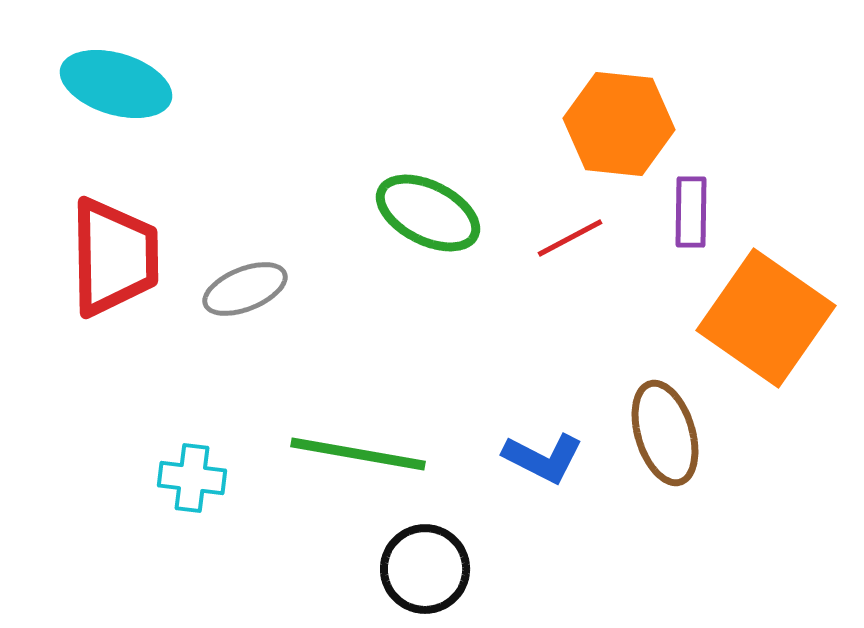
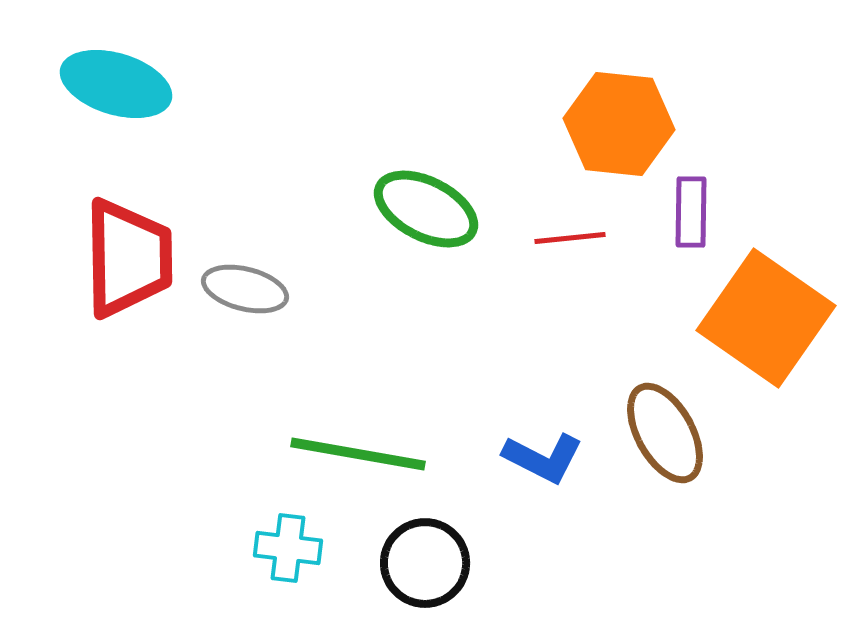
green ellipse: moved 2 px left, 4 px up
red line: rotated 22 degrees clockwise
red trapezoid: moved 14 px right, 1 px down
gray ellipse: rotated 36 degrees clockwise
brown ellipse: rotated 12 degrees counterclockwise
cyan cross: moved 96 px right, 70 px down
black circle: moved 6 px up
